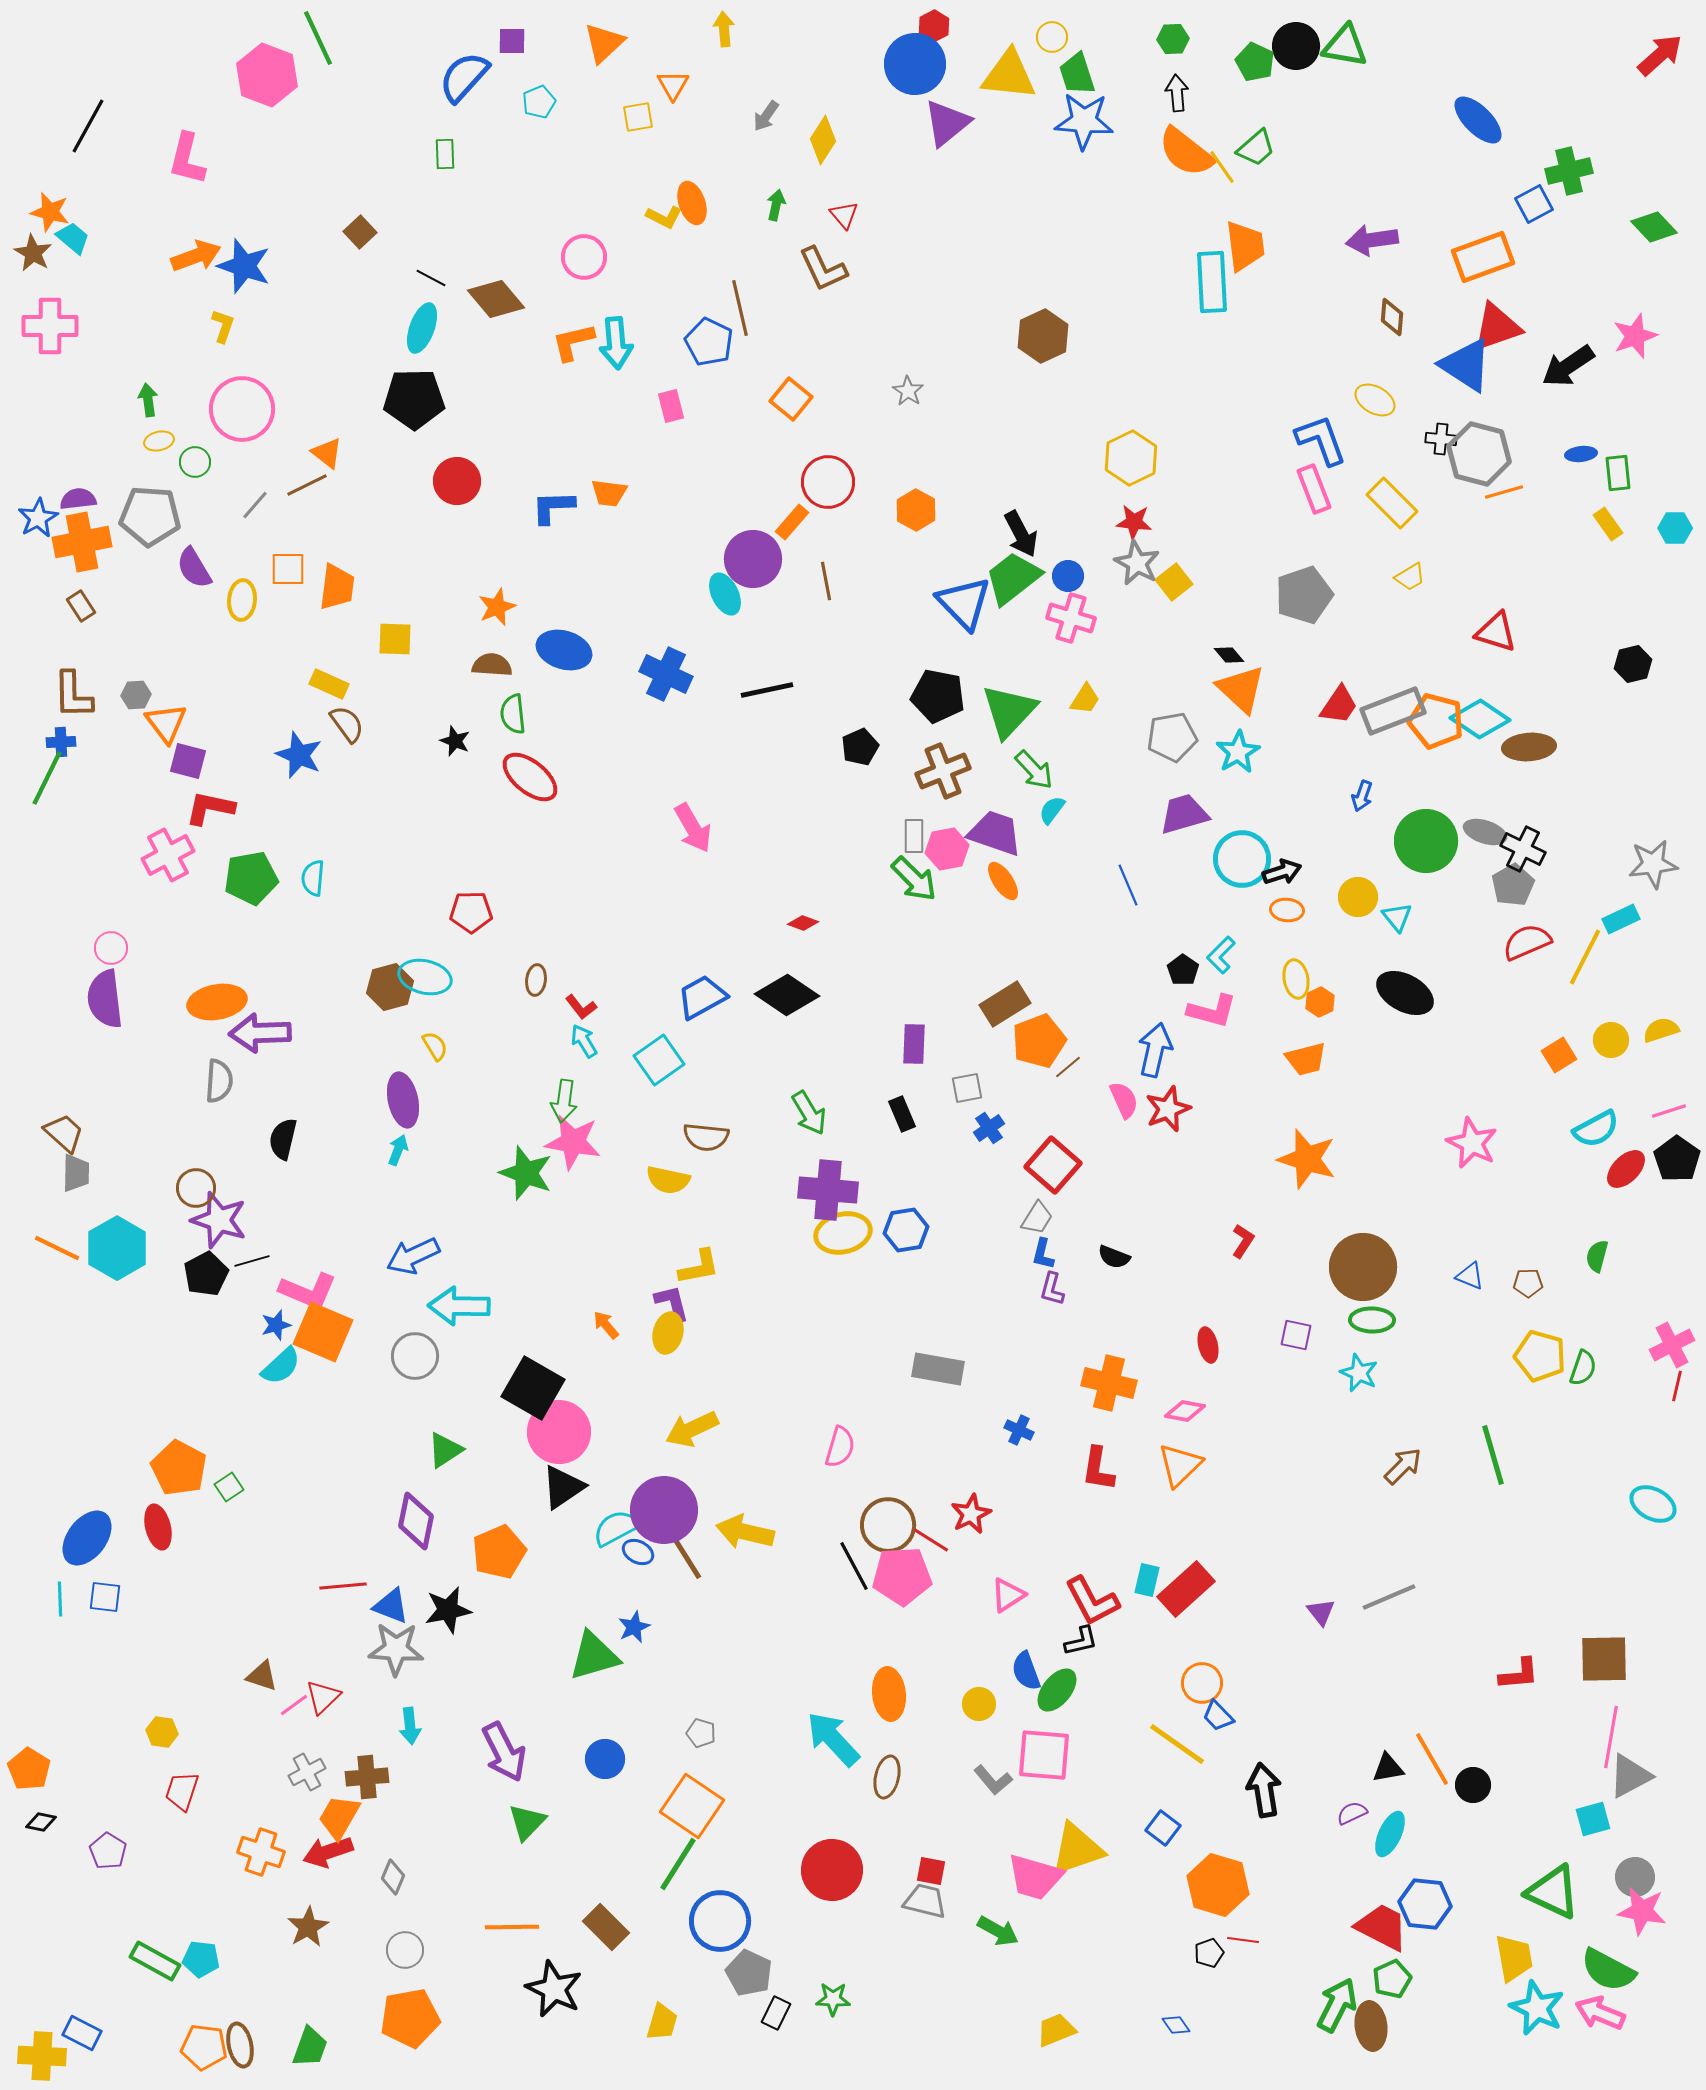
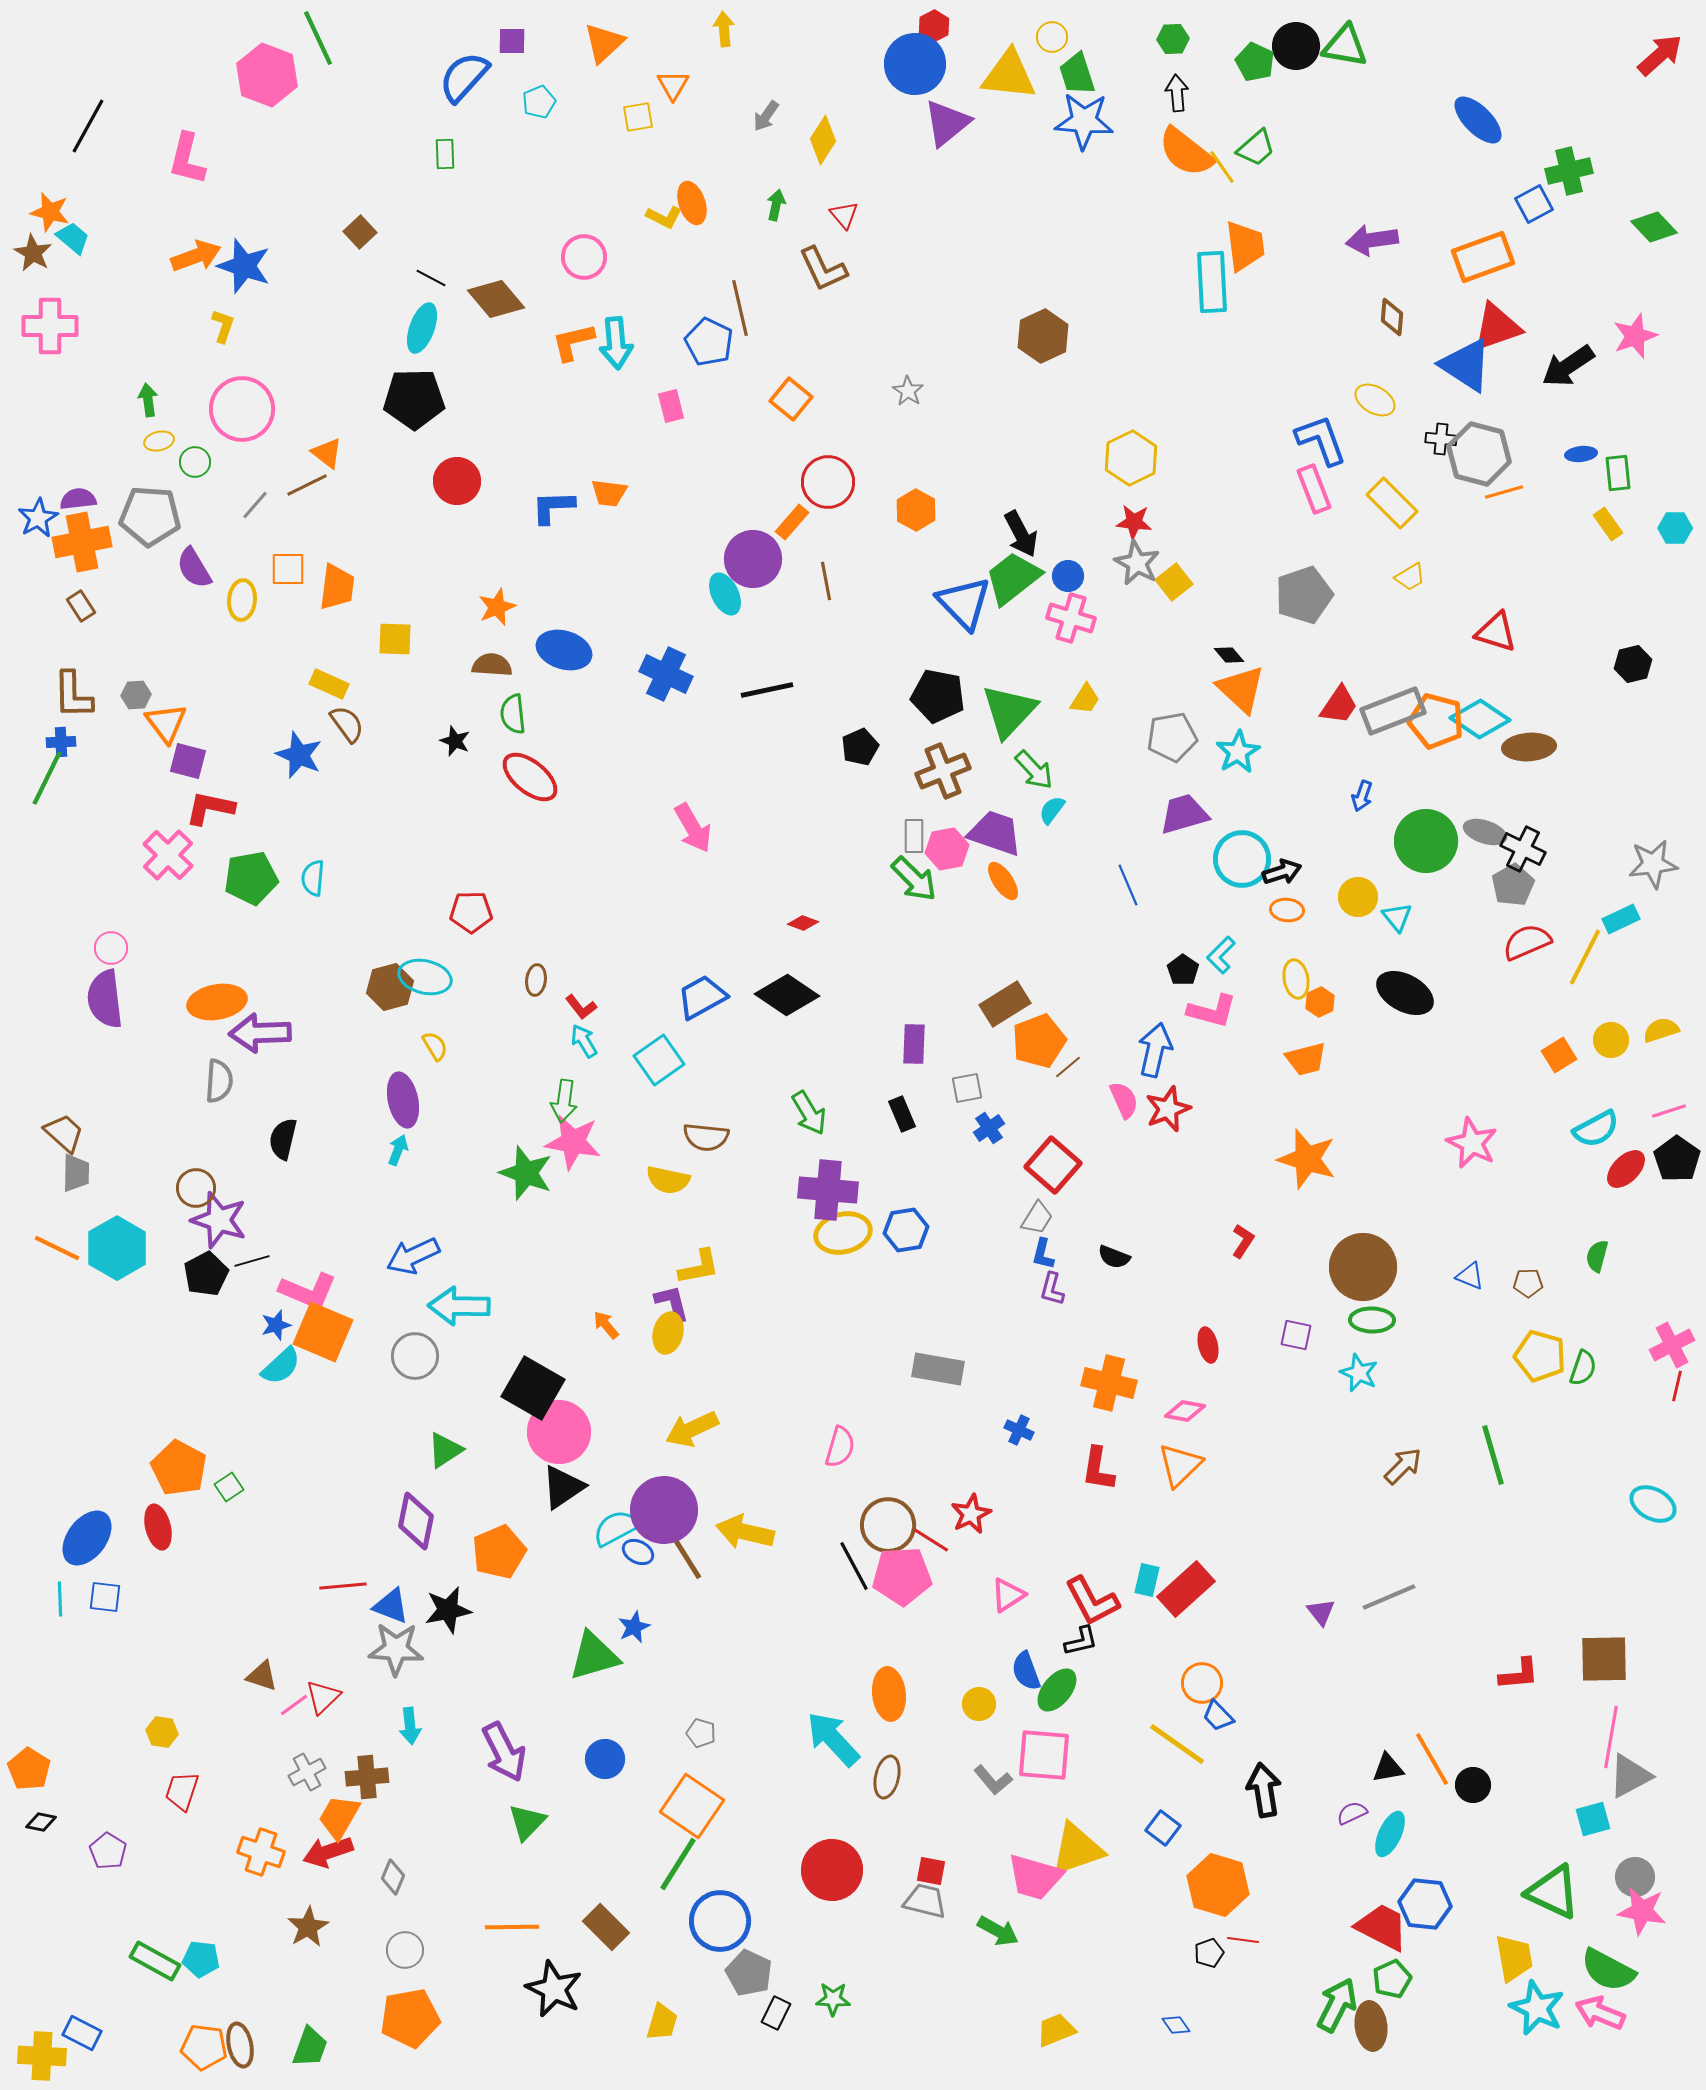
pink cross at (168, 855): rotated 18 degrees counterclockwise
